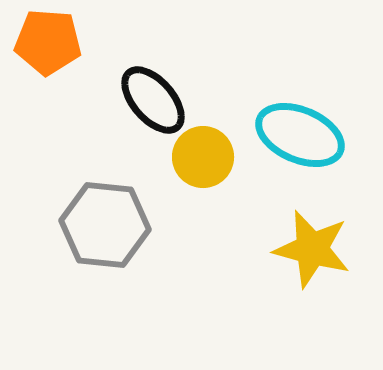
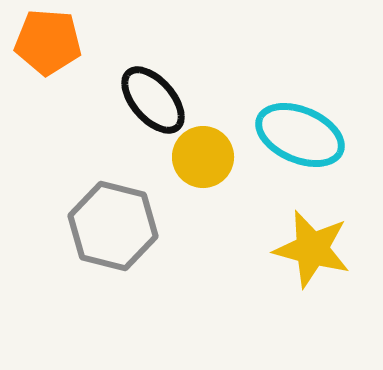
gray hexagon: moved 8 px right, 1 px down; rotated 8 degrees clockwise
